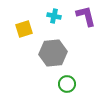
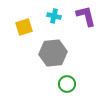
yellow square: moved 2 px up
